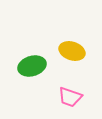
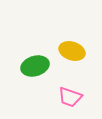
green ellipse: moved 3 px right
